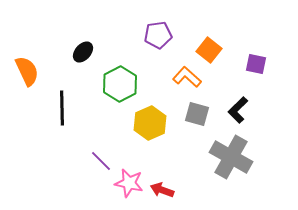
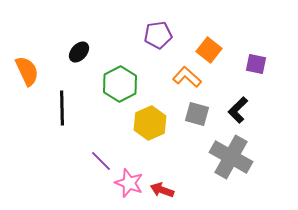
black ellipse: moved 4 px left
pink star: rotated 8 degrees clockwise
